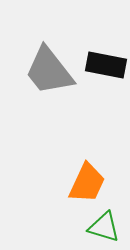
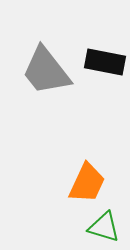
black rectangle: moved 1 px left, 3 px up
gray trapezoid: moved 3 px left
